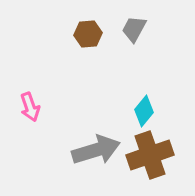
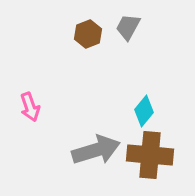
gray trapezoid: moved 6 px left, 2 px up
brown hexagon: rotated 16 degrees counterclockwise
brown cross: rotated 24 degrees clockwise
